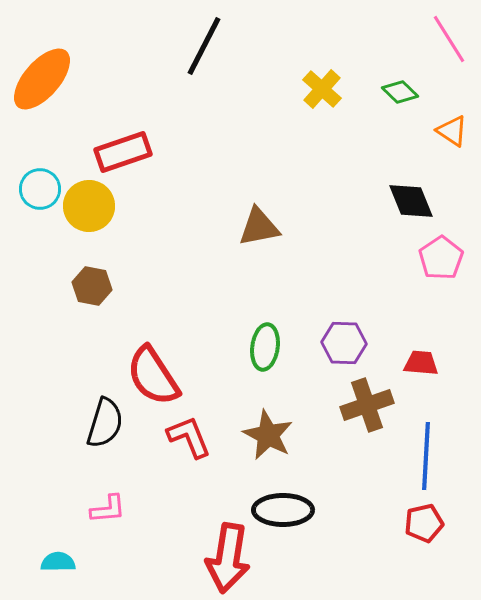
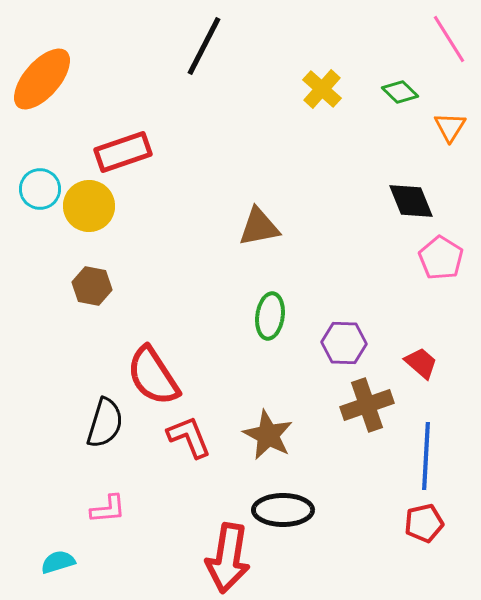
orange triangle: moved 2 px left, 4 px up; rotated 28 degrees clockwise
pink pentagon: rotated 6 degrees counterclockwise
green ellipse: moved 5 px right, 31 px up
red trapezoid: rotated 36 degrees clockwise
cyan semicircle: rotated 16 degrees counterclockwise
